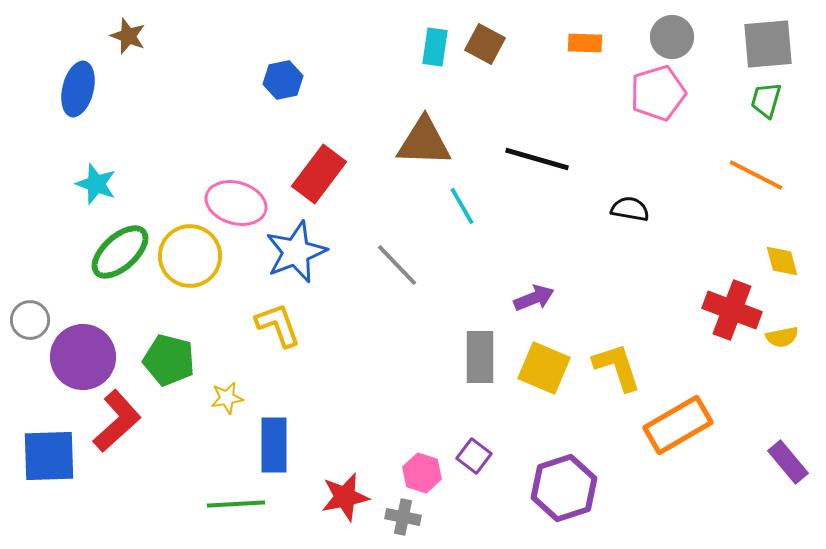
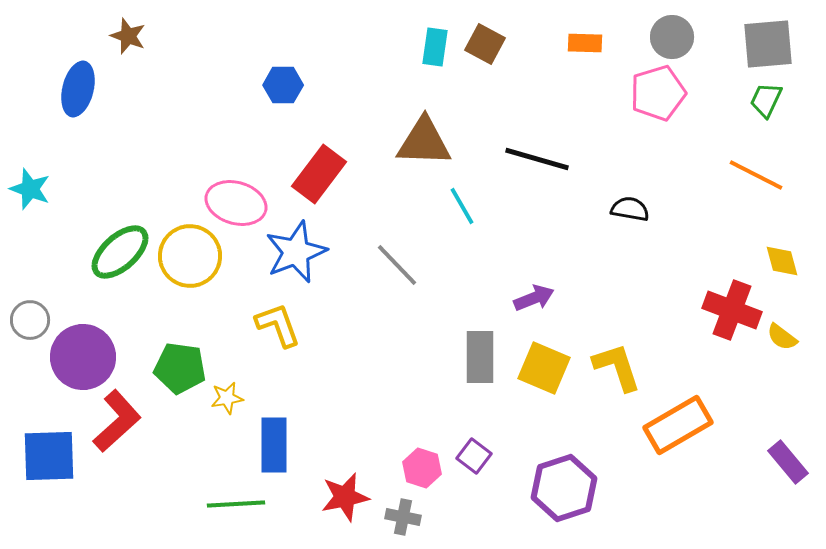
blue hexagon at (283, 80): moved 5 px down; rotated 12 degrees clockwise
green trapezoid at (766, 100): rotated 9 degrees clockwise
cyan star at (96, 184): moved 66 px left, 5 px down
yellow semicircle at (782, 337): rotated 48 degrees clockwise
green pentagon at (169, 360): moved 11 px right, 8 px down; rotated 6 degrees counterclockwise
pink hexagon at (422, 473): moved 5 px up
